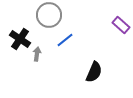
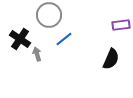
purple rectangle: rotated 48 degrees counterclockwise
blue line: moved 1 px left, 1 px up
gray arrow: rotated 24 degrees counterclockwise
black semicircle: moved 17 px right, 13 px up
